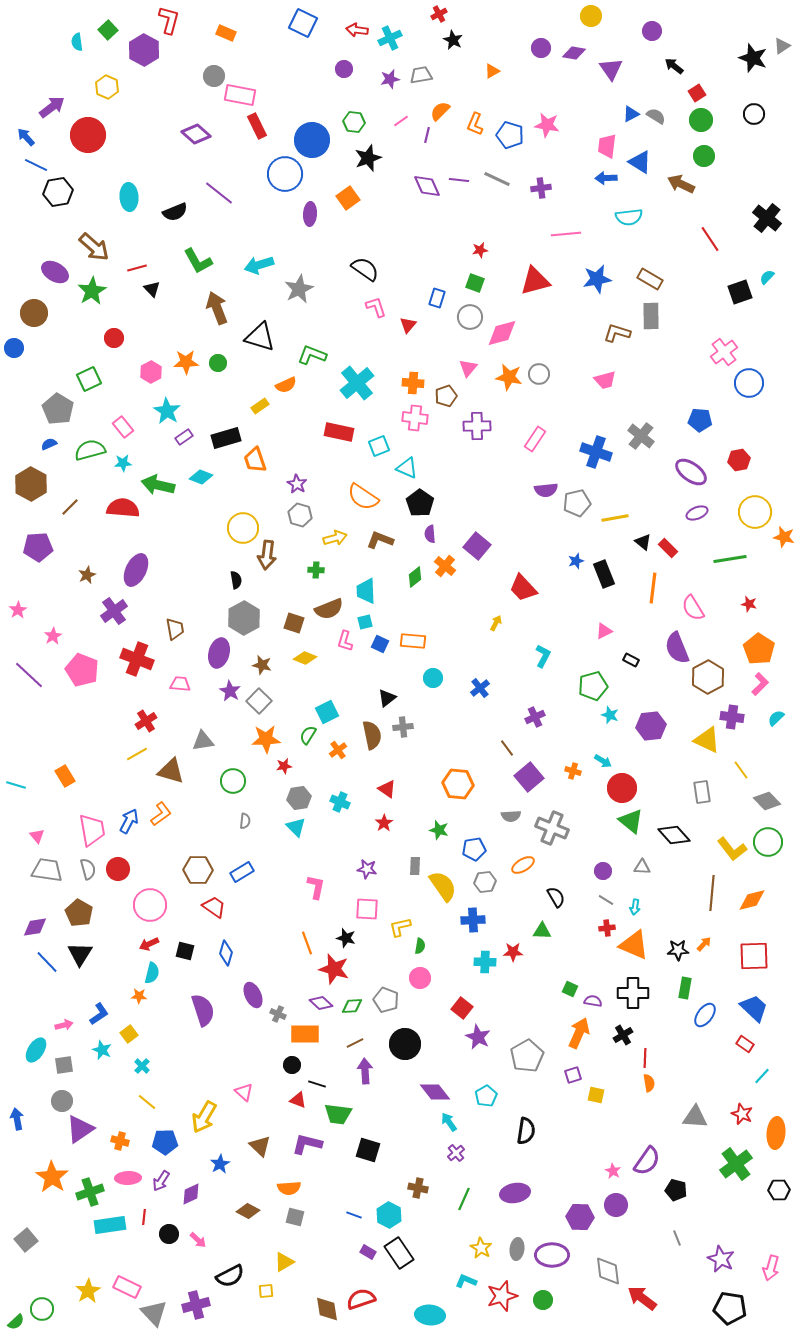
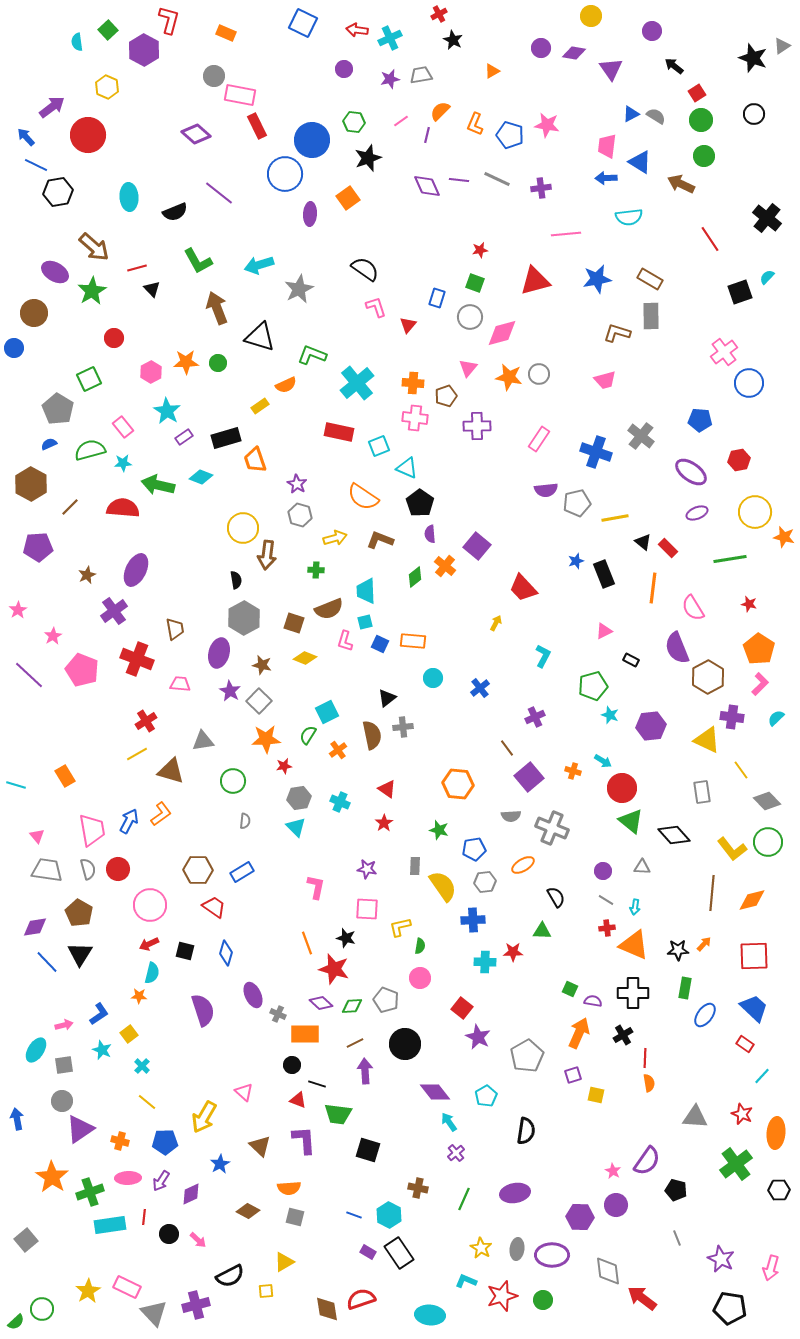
pink rectangle at (535, 439): moved 4 px right
purple L-shape at (307, 1144): moved 3 px left, 4 px up; rotated 72 degrees clockwise
